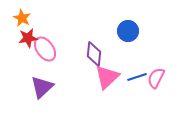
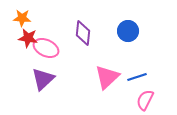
orange star: rotated 24 degrees counterclockwise
red star: rotated 18 degrees clockwise
pink ellipse: moved 1 px right, 1 px up; rotated 30 degrees counterclockwise
purple diamond: moved 11 px left, 21 px up
pink semicircle: moved 11 px left, 22 px down
purple triangle: moved 1 px right, 8 px up
